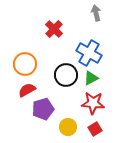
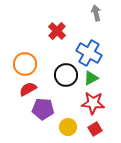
red cross: moved 3 px right, 2 px down
red semicircle: moved 1 px right, 1 px up
purple pentagon: rotated 20 degrees clockwise
